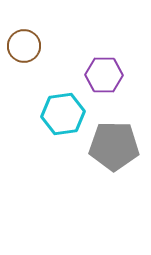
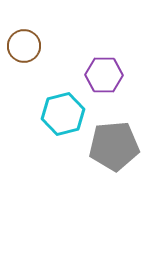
cyan hexagon: rotated 6 degrees counterclockwise
gray pentagon: rotated 6 degrees counterclockwise
